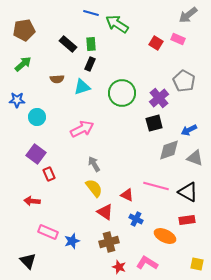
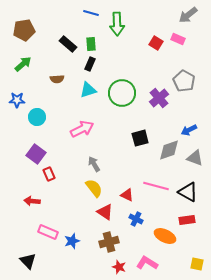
green arrow at (117, 24): rotated 125 degrees counterclockwise
cyan triangle at (82, 87): moved 6 px right, 3 px down
black square at (154, 123): moved 14 px left, 15 px down
